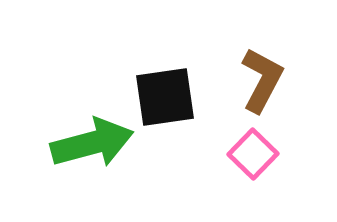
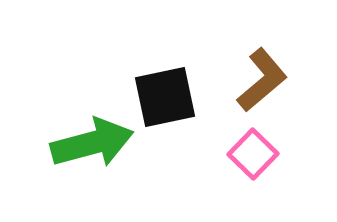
brown L-shape: rotated 22 degrees clockwise
black square: rotated 4 degrees counterclockwise
